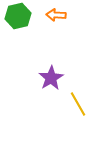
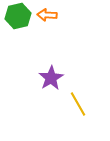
orange arrow: moved 9 px left
